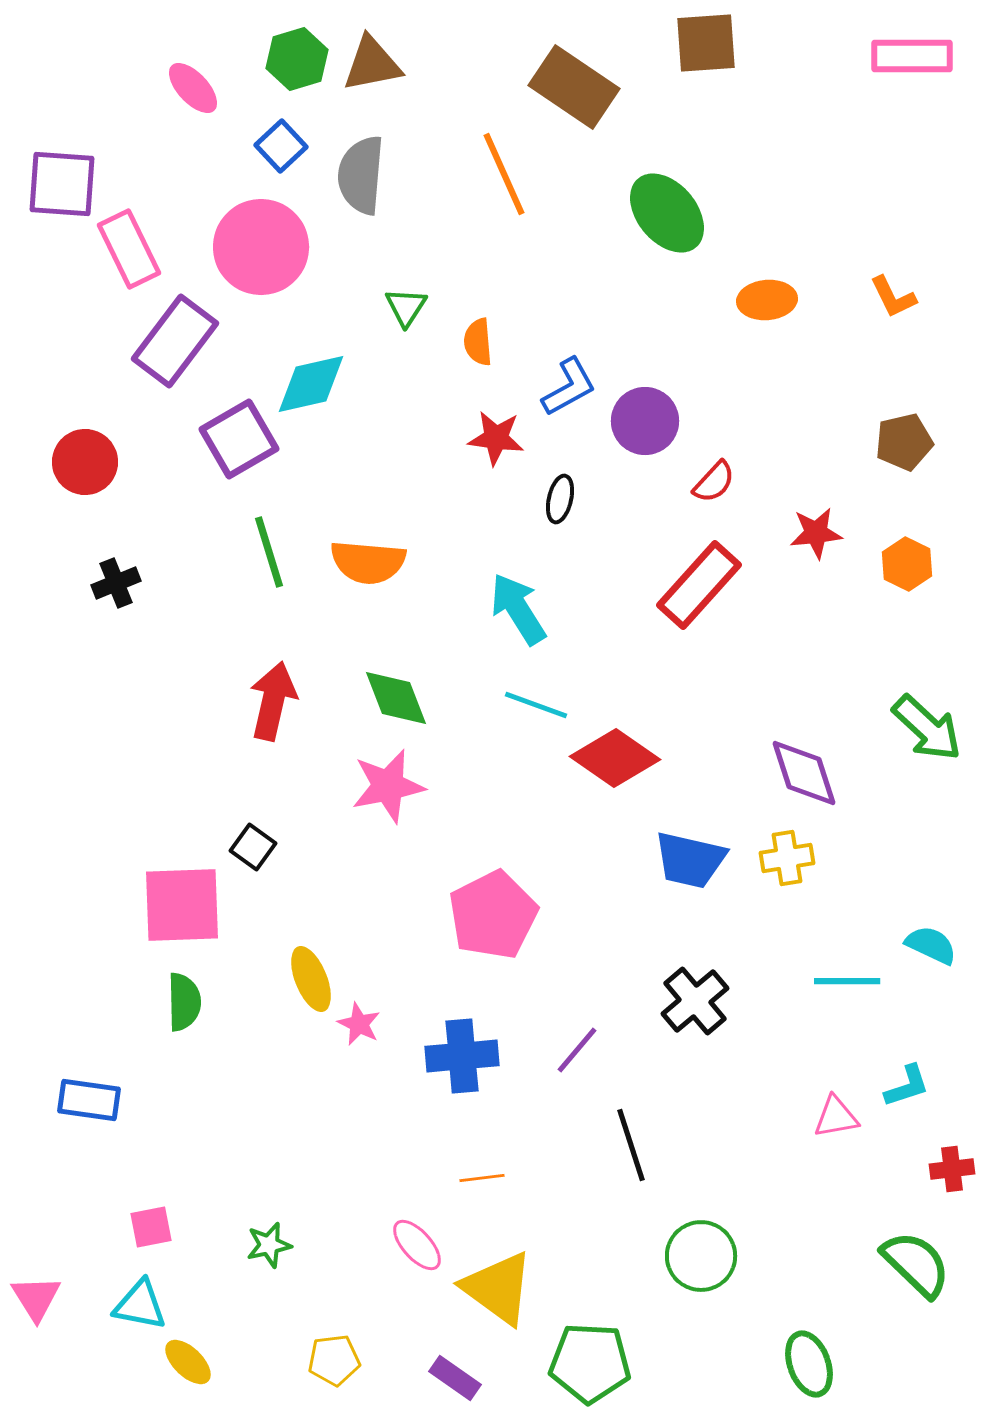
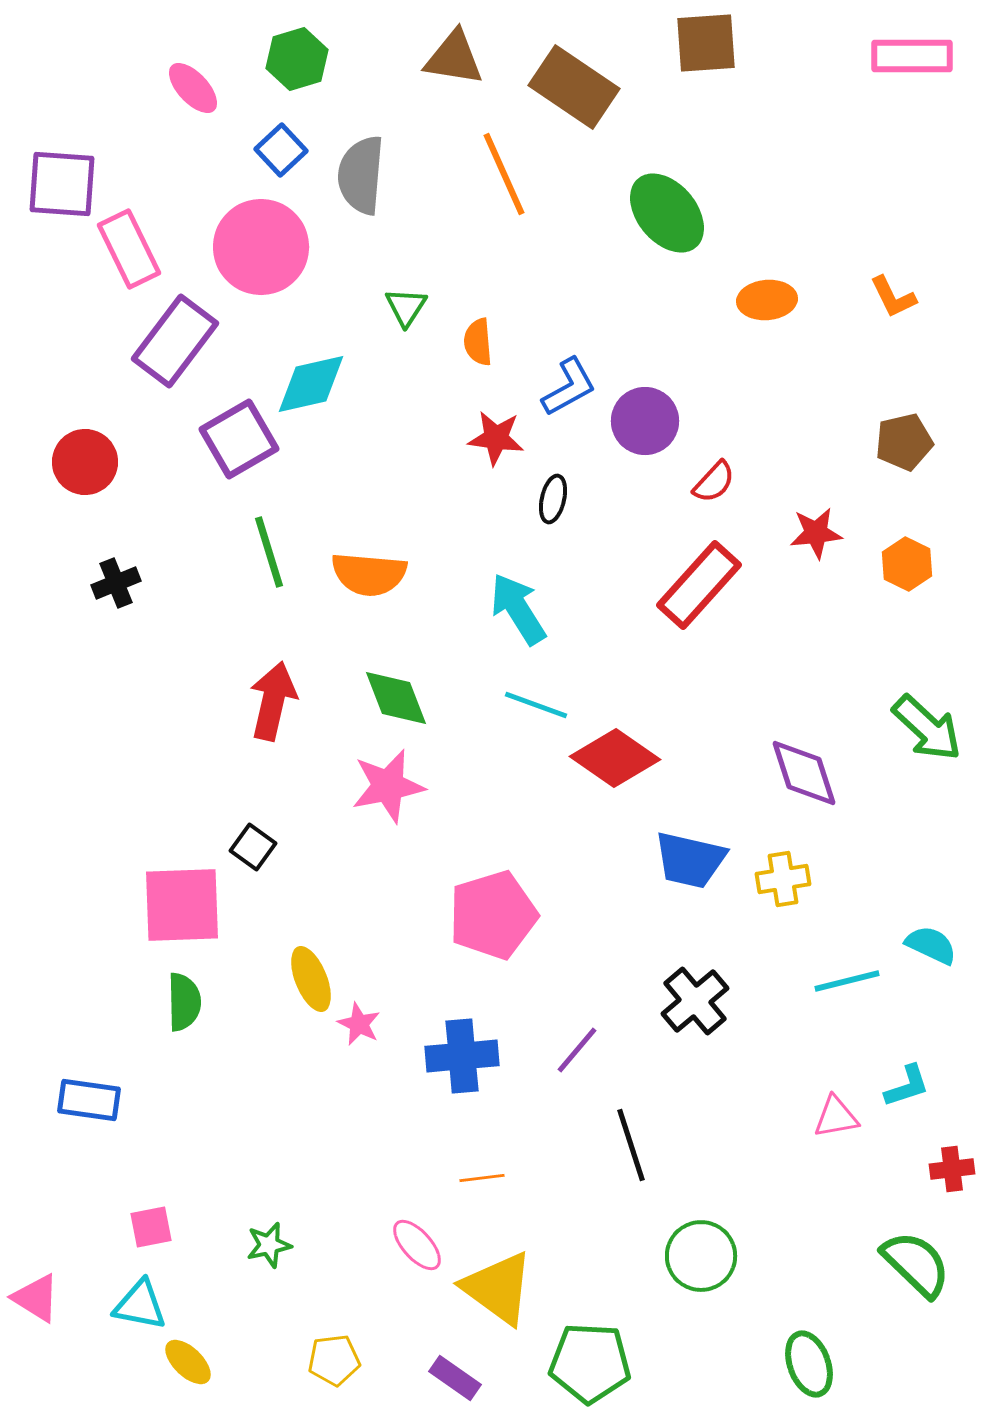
brown triangle at (372, 64): moved 82 px right, 6 px up; rotated 20 degrees clockwise
blue square at (281, 146): moved 4 px down
black ellipse at (560, 499): moved 7 px left
orange semicircle at (368, 562): moved 1 px right, 12 px down
yellow cross at (787, 858): moved 4 px left, 21 px down
pink pentagon at (493, 915): rotated 10 degrees clockwise
cyan line at (847, 981): rotated 14 degrees counterclockwise
pink triangle at (36, 1298): rotated 26 degrees counterclockwise
